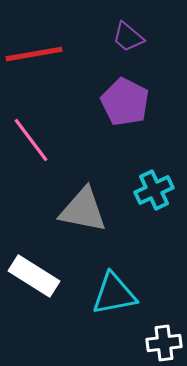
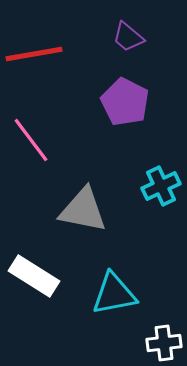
cyan cross: moved 7 px right, 4 px up
